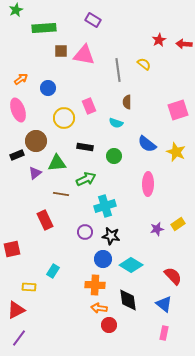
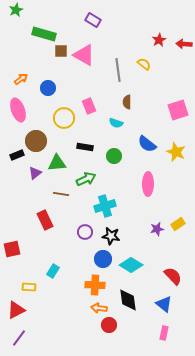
green rectangle at (44, 28): moved 6 px down; rotated 20 degrees clockwise
pink triangle at (84, 55): rotated 20 degrees clockwise
